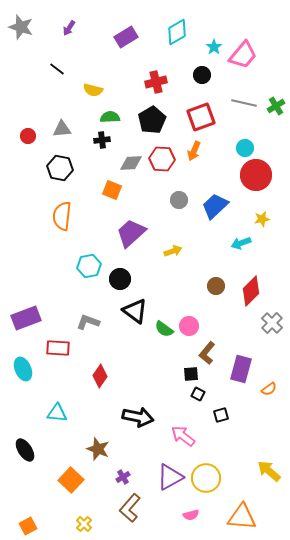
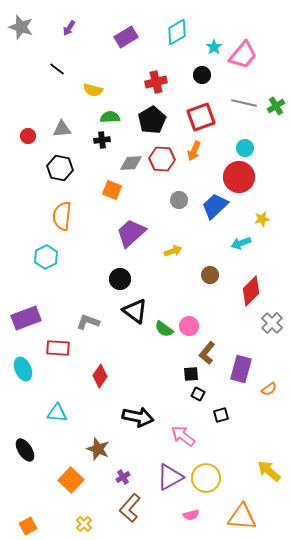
red circle at (256, 175): moved 17 px left, 2 px down
cyan hexagon at (89, 266): moved 43 px left, 9 px up; rotated 15 degrees counterclockwise
brown circle at (216, 286): moved 6 px left, 11 px up
